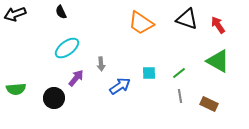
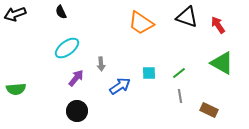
black triangle: moved 2 px up
green triangle: moved 4 px right, 2 px down
black circle: moved 23 px right, 13 px down
brown rectangle: moved 6 px down
